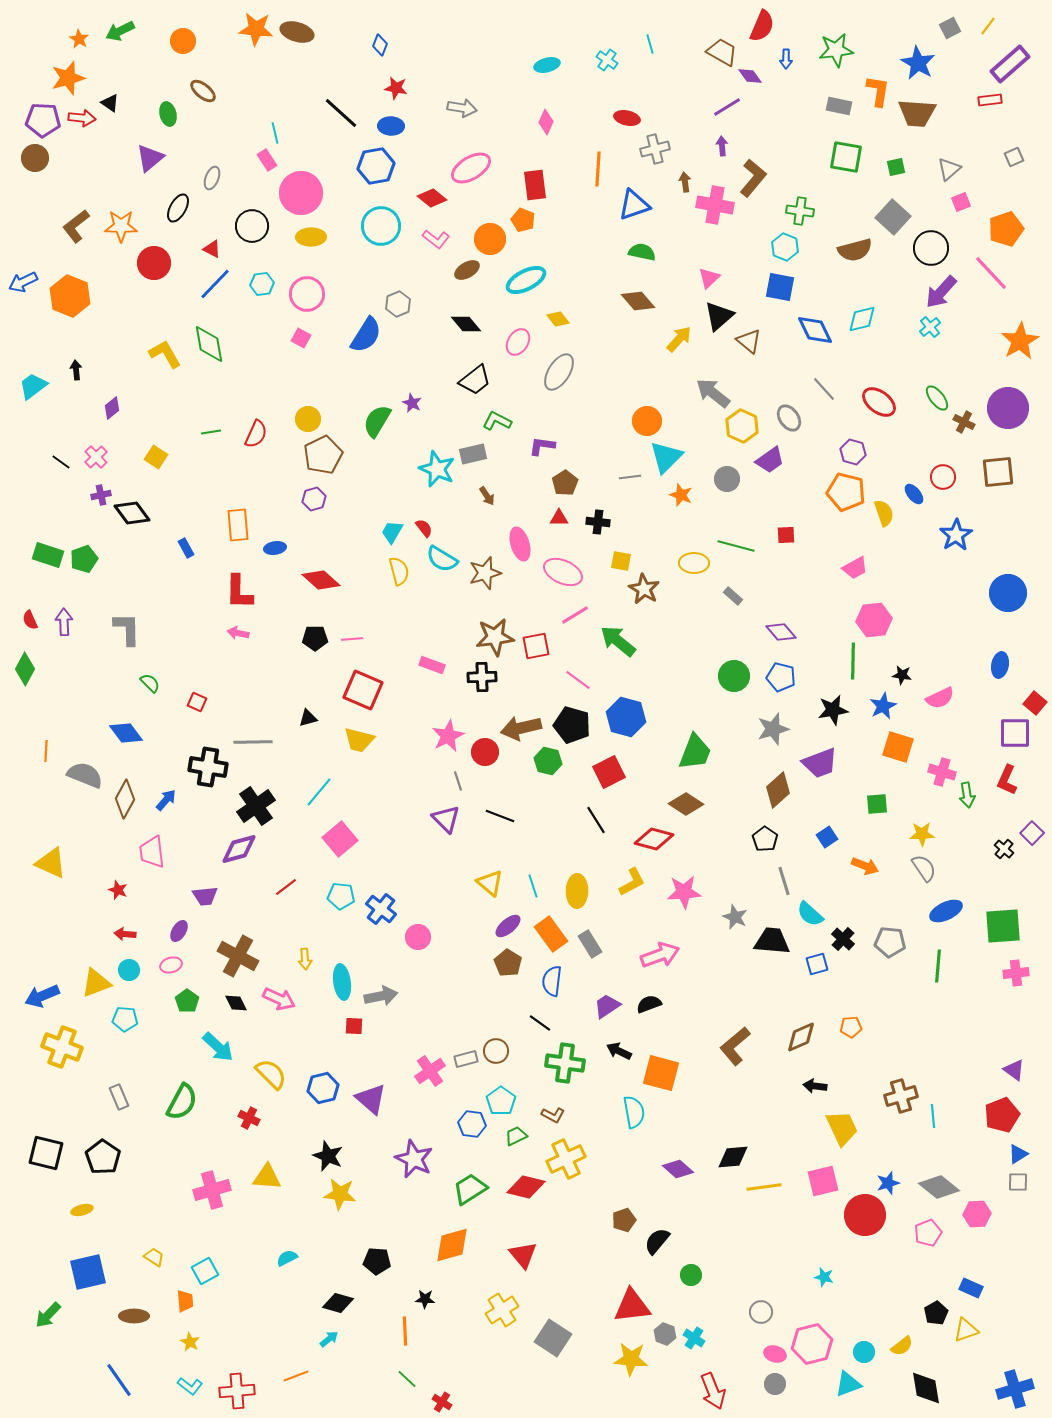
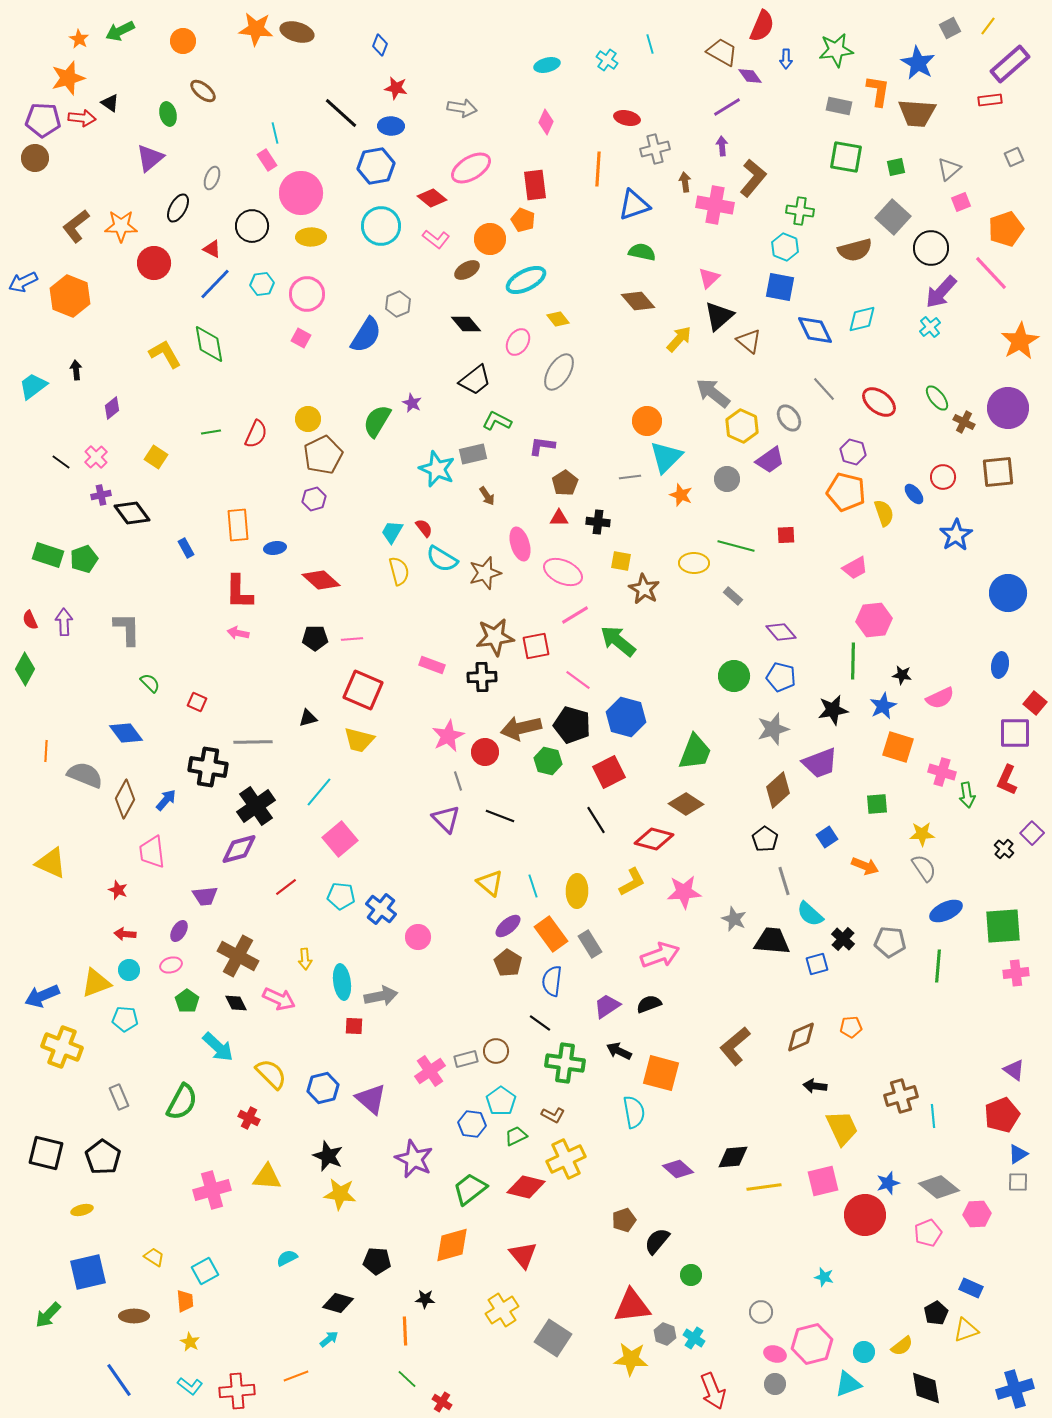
gray star at (735, 917): moved 1 px left, 2 px down
green trapezoid at (470, 1189): rotated 6 degrees counterclockwise
